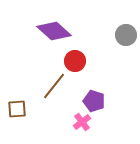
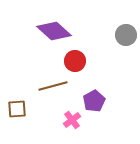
brown line: moved 1 px left; rotated 36 degrees clockwise
purple pentagon: rotated 25 degrees clockwise
pink cross: moved 10 px left, 2 px up
